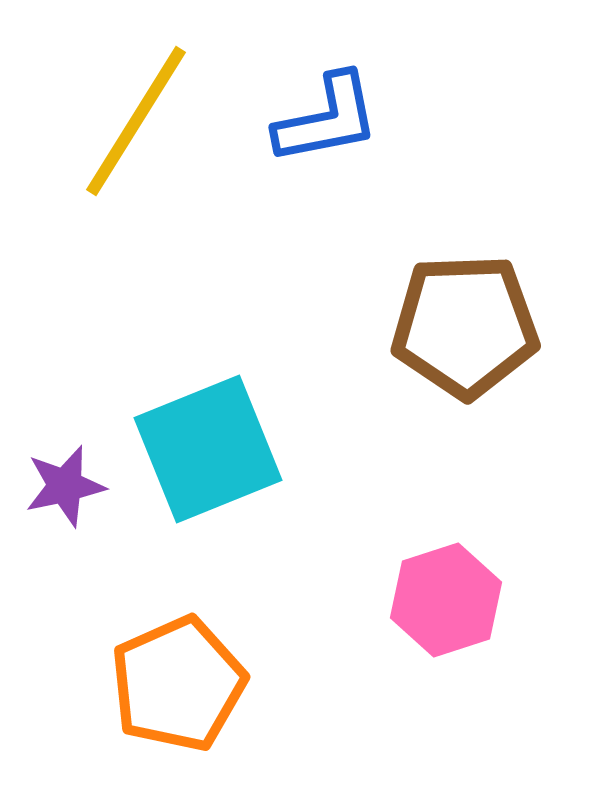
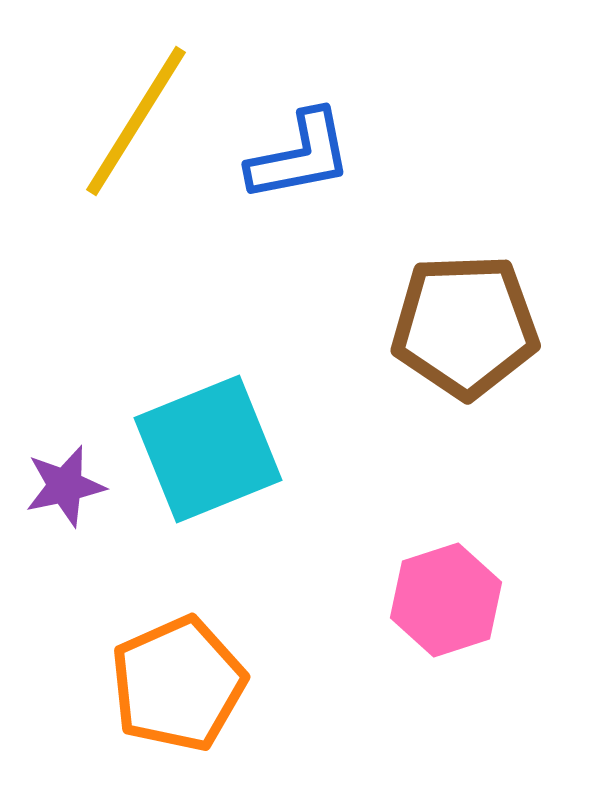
blue L-shape: moved 27 px left, 37 px down
